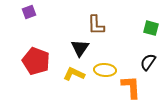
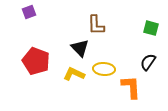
black triangle: rotated 18 degrees counterclockwise
yellow ellipse: moved 1 px left, 1 px up
